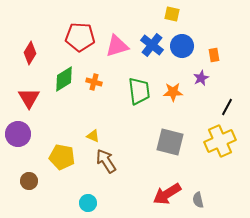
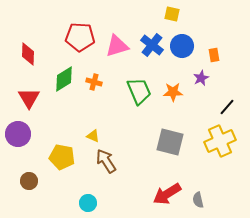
red diamond: moved 2 px left, 1 px down; rotated 30 degrees counterclockwise
green trapezoid: rotated 16 degrees counterclockwise
black line: rotated 12 degrees clockwise
